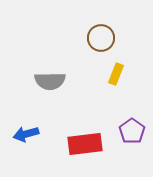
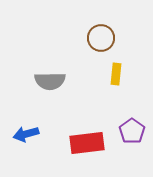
yellow rectangle: rotated 15 degrees counterclockwise
red rectangle: moved 2 px right, 1 px up
